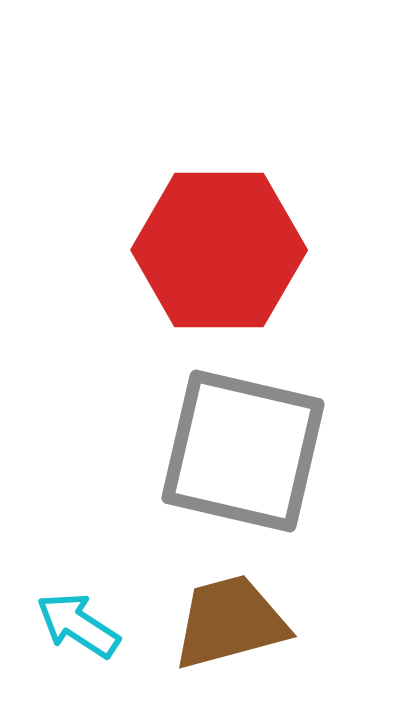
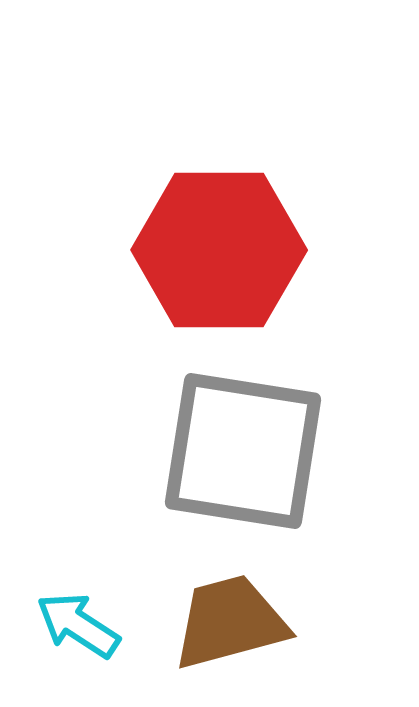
gray square: rotated 4 degrees counterclockwise
